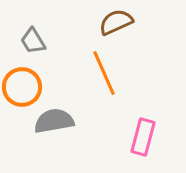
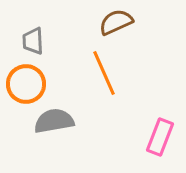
gray trapezoid: rotated 28 degrees clockwise
orange circle: moved 4 px right, 3 px up
pink rectangle: moved 17 px right; rotated 6 degrees clockwise
